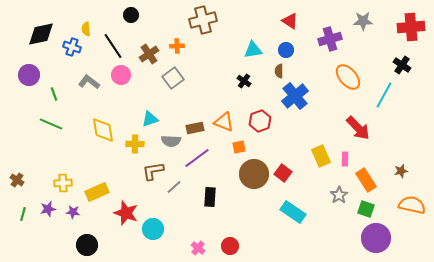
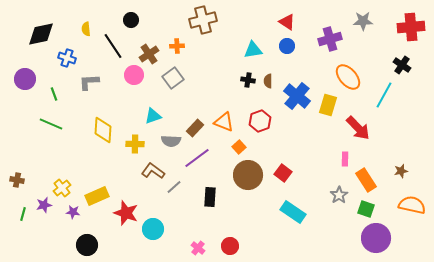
black circle at (131, 15): moved 5 px down
red triangle at (290, 21): moved 3 px left, 1 px down
blue cross at (72, 47): moved 5 px left, 11 px down
blue circle at (286, 50): moved 1 px right, 4 px up
brown semicircle at (279, 71): moved 11 px left, 10 px down
purple circle at (29, 75): moved 4 px left, 4 px down
pink circle at (121, 75): moved 13 px right
black cross at (244, 81): moved 4 px right, 1 px up; rotated 24 degrees counterclockwise
gray L-shape at (89, 82): rotated 40 degrees counterclockwise
blue cross at (295, 96): moved 2 px right; rotated 12 degrees counterclockwise
cyan triangle at (150, 119): moved 3 px right, 3 px up
brown rectangle at (195, 128): rotated 36 degrees counterclockwise
yellow diamond at (103, 130): rotated 12 degrees clockwise
orange square at (239, 147): rotated 32 degrees counterclockwise
yellow rectangle at (321, 156): moved 7 px right, 51 px up; rotated 40 degrees clockwise
brown L-shape at (153, 171): rotated 45 degrees clockwise
brown circle at (254, 174): moved 6 px left, 1 px down
brown cross at (17, 180): rotated 24 degrees counterclockwise
yellow cross at (63, 183): moved 1 px left, 5 px down; rotated 36 degrees counterclockwise
yellow rectangle at (97, 192): moved 4 px down
purple star at (48, 209): moved 4 px left, 4 px up
